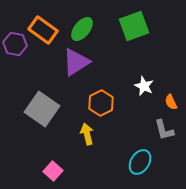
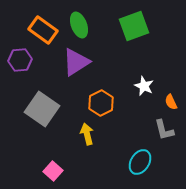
green ellipse: moved 3 px left, 4 px up; rotated 60 degrees counterclockwise
purple hexagon: moved 5 px right, 16 px down; rotated 15 degrees counterclockwise
